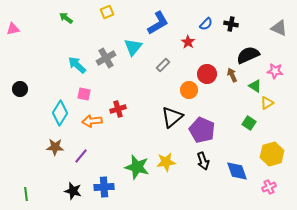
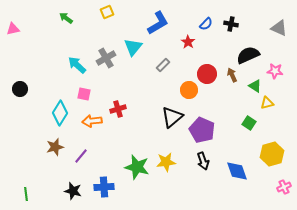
yellow triangle: rotated 16 degrees clockwise
brown star: rotated 18 degrees counterclockwise
pink cross: moved 15 px right
